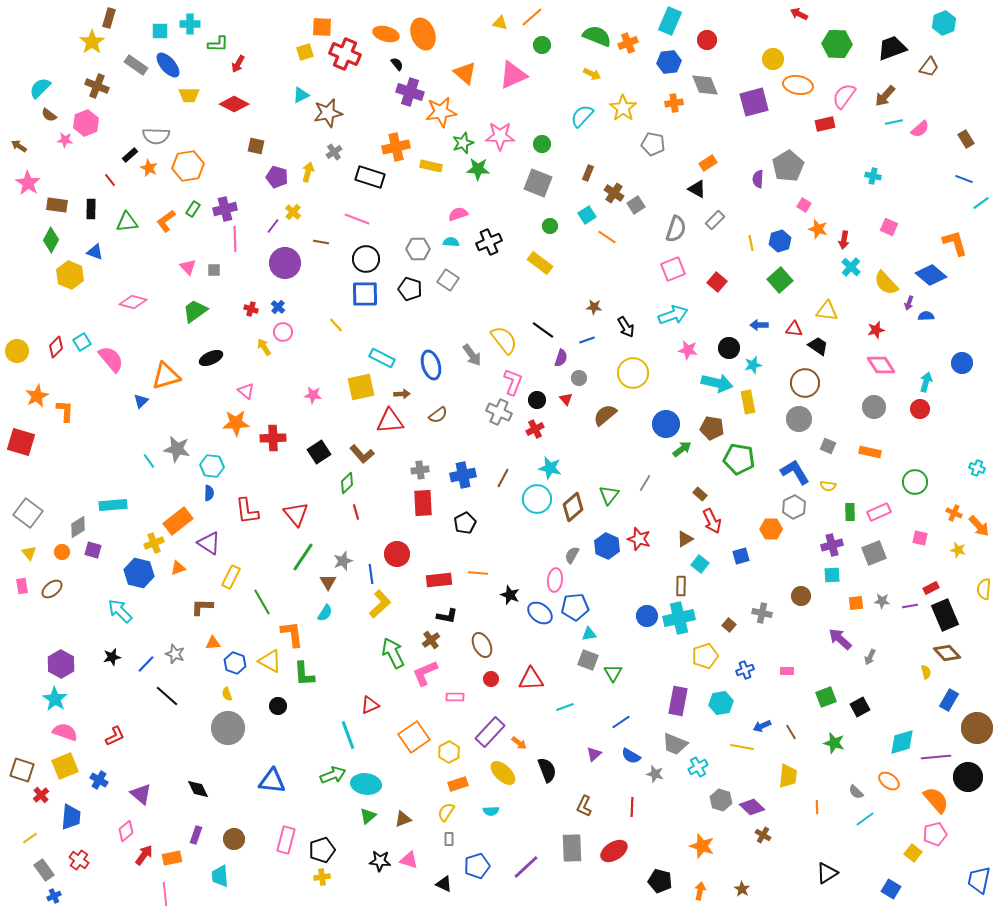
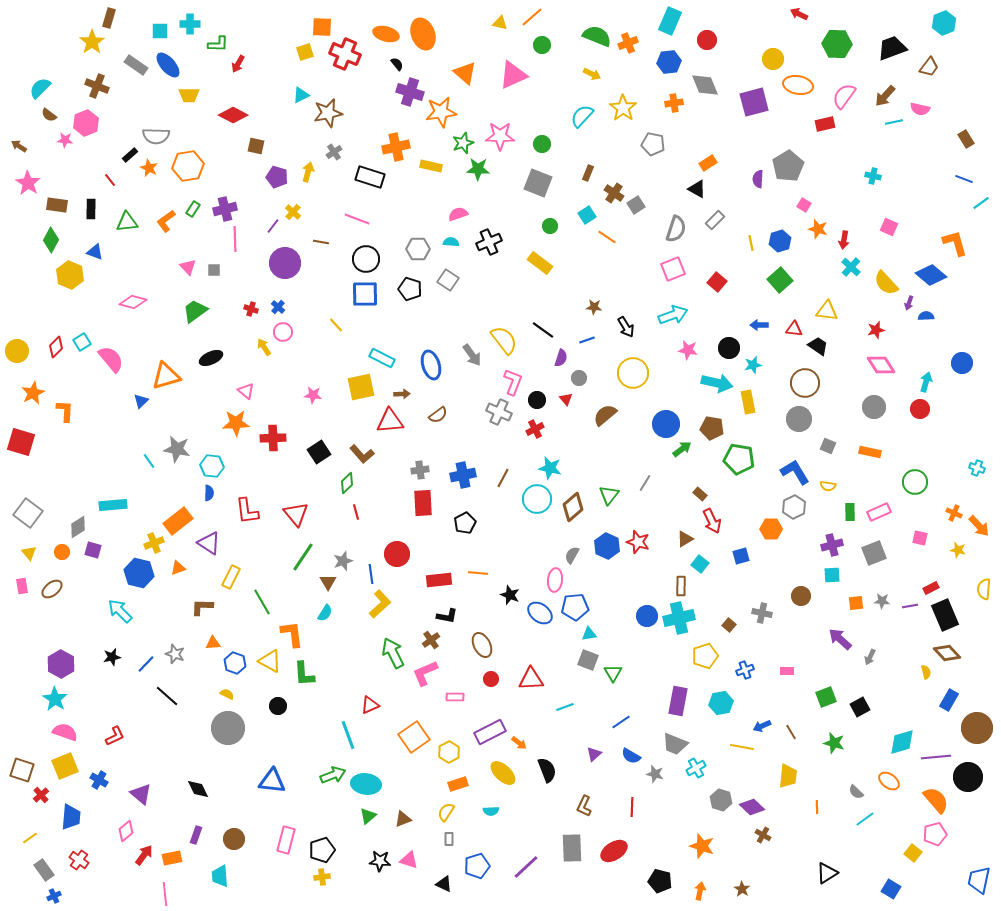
red diamond at (234, 104): moved 1 px left, 11 px down
pink semicircle at (920, 129): moved 20 px up; rotated 54 degrees clockwise
orange star at (37, 396): moved 4 px left, 3 px up
red star at (639, 539): moved 1 px left, 3 px down
yellow semicircle at (227, 694): rotated 136 degrees clockwise
purple rectangle at (490, 732): rotated 20 degrees clockwise
cyan cross at (698, 767): moved 2 px left, 1 px down
